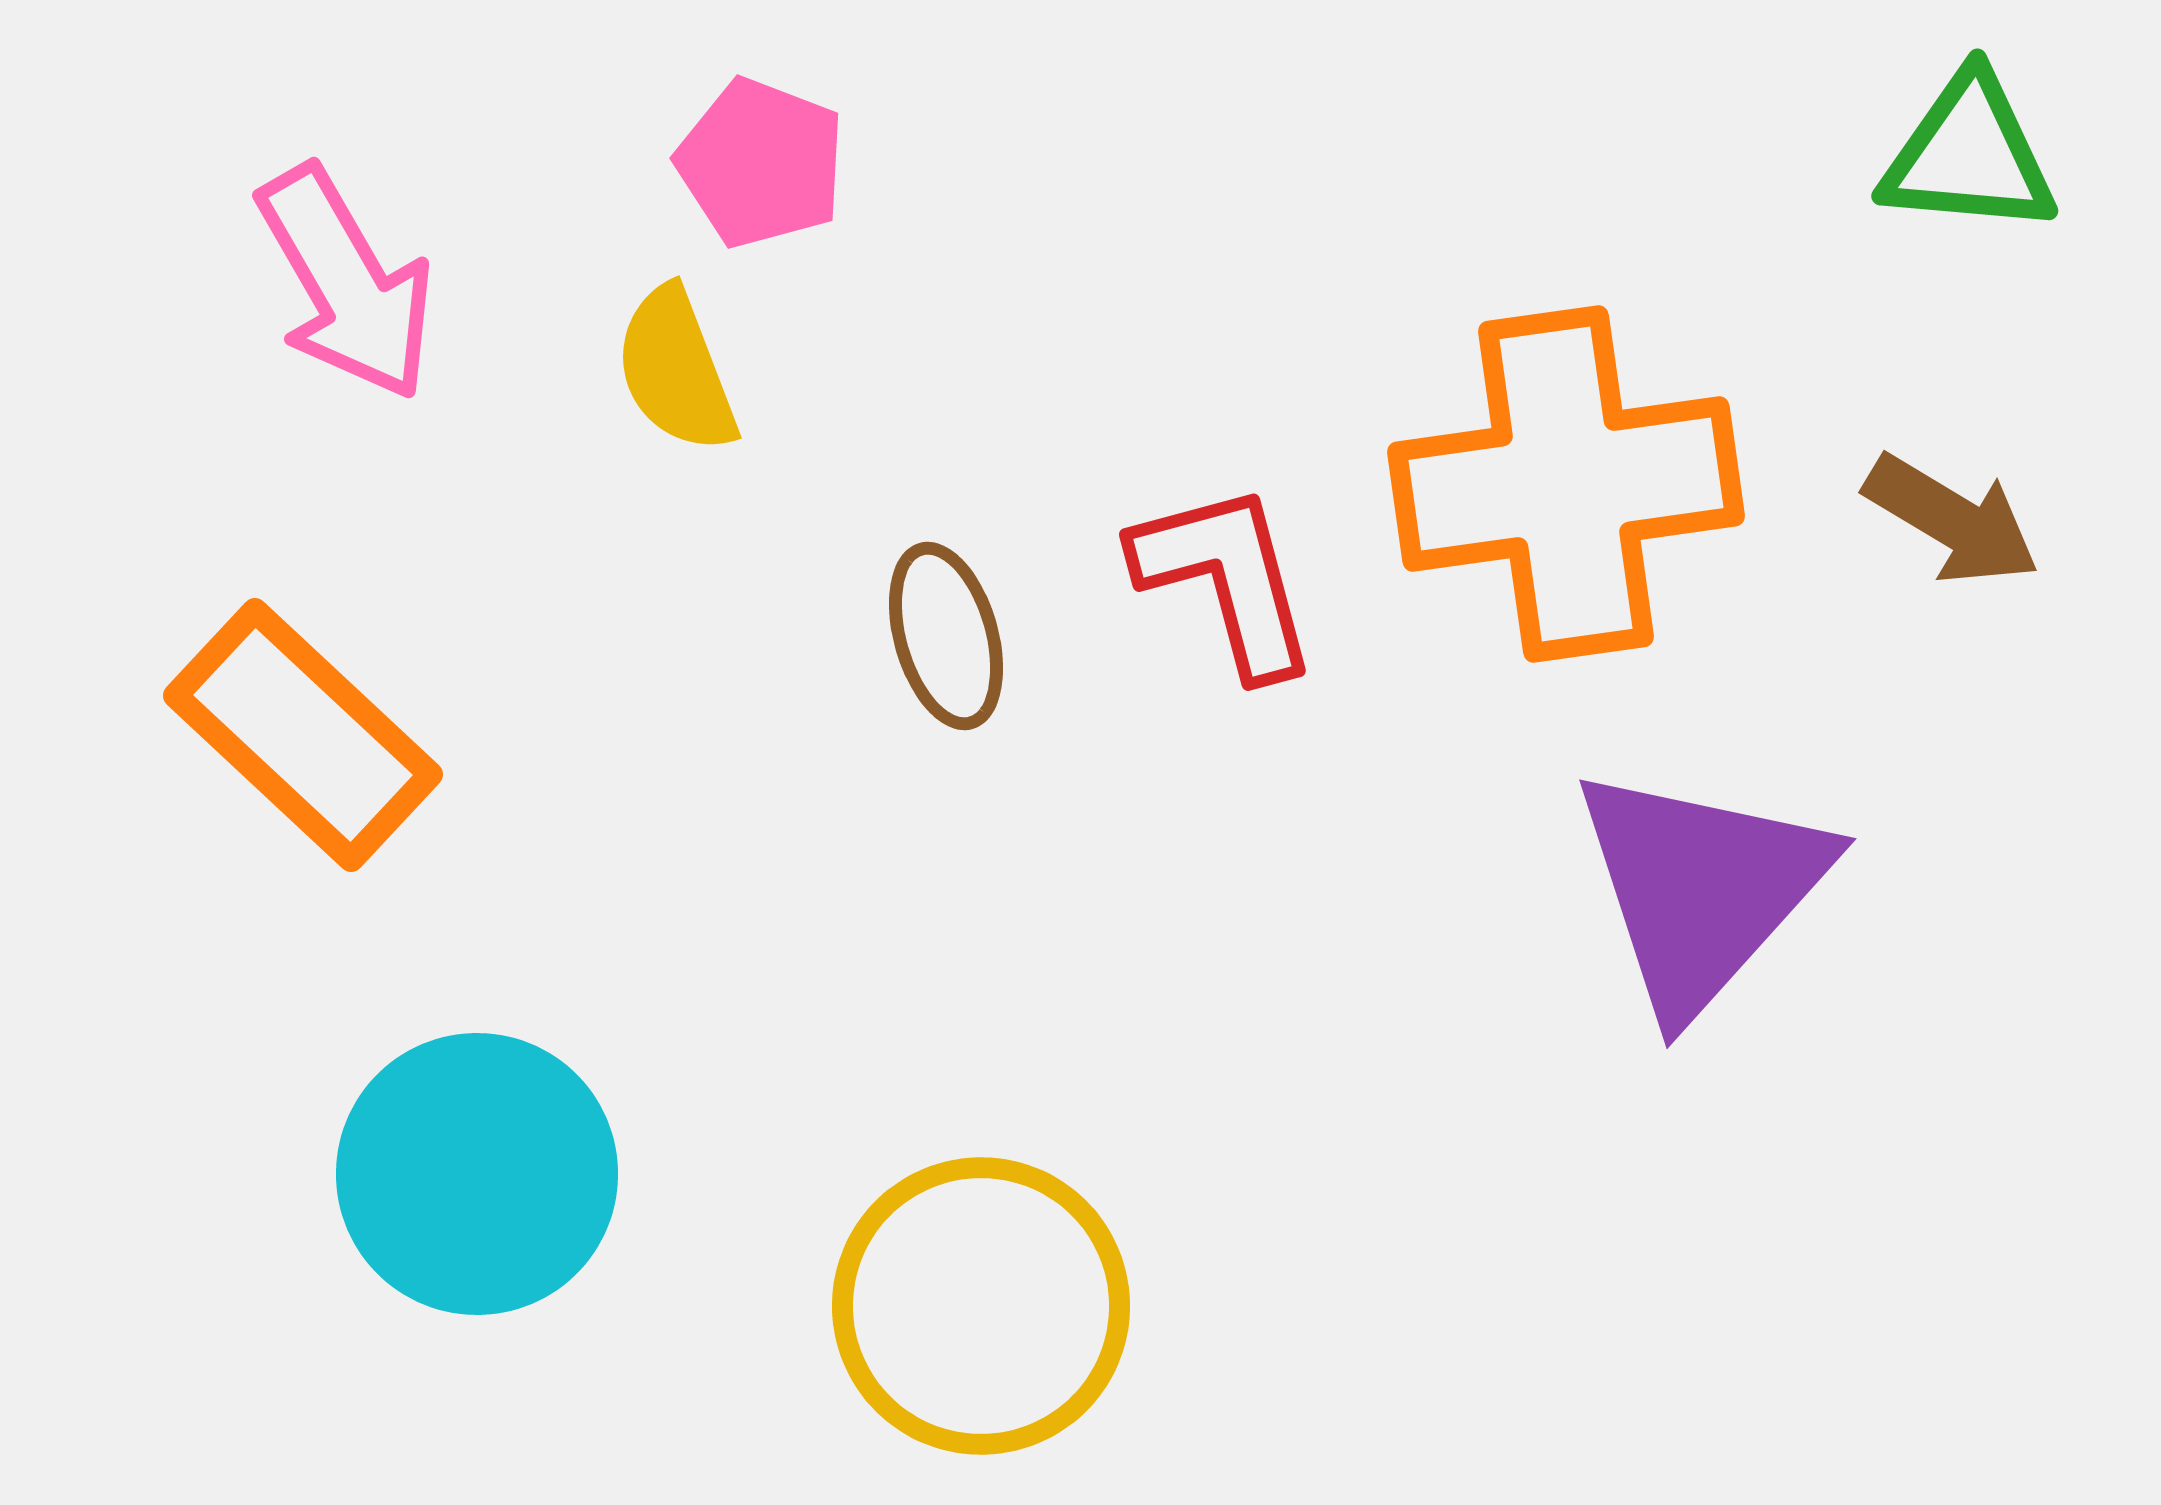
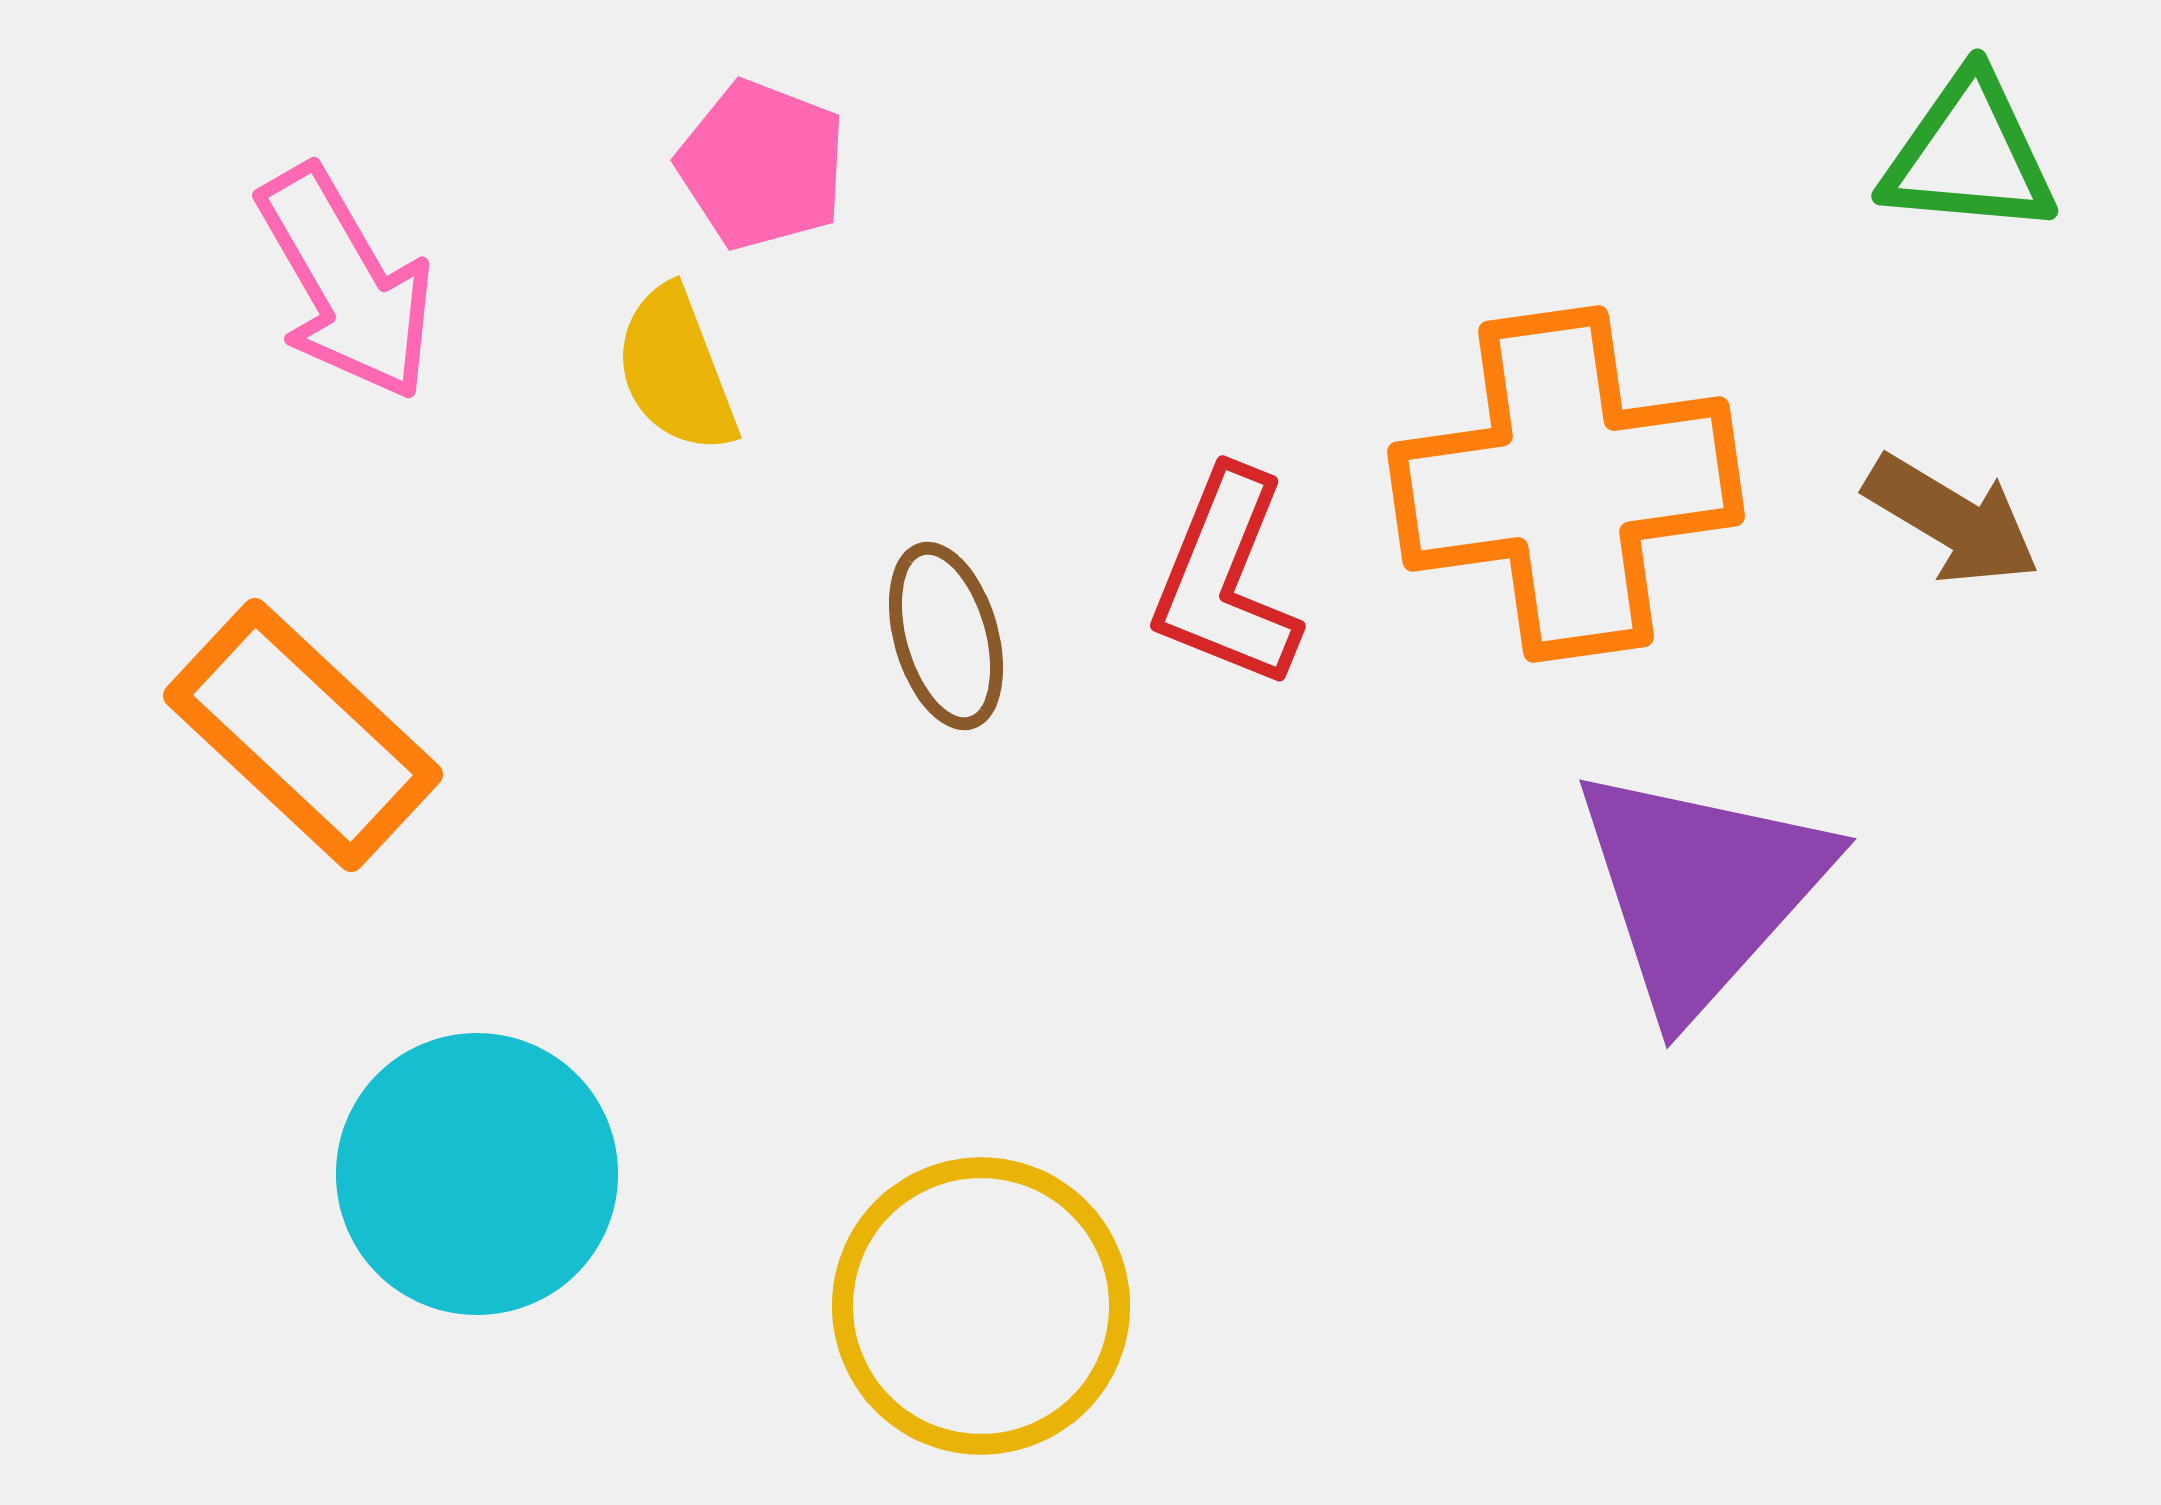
pink pentagon: moved 1 px right, 2 px down
red L-shape: rotated 143 degrees counterclockwise
